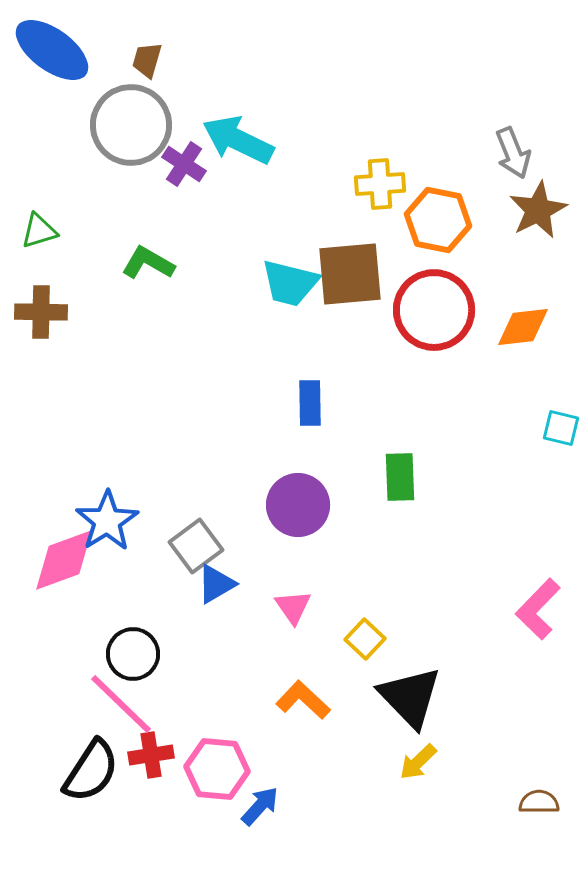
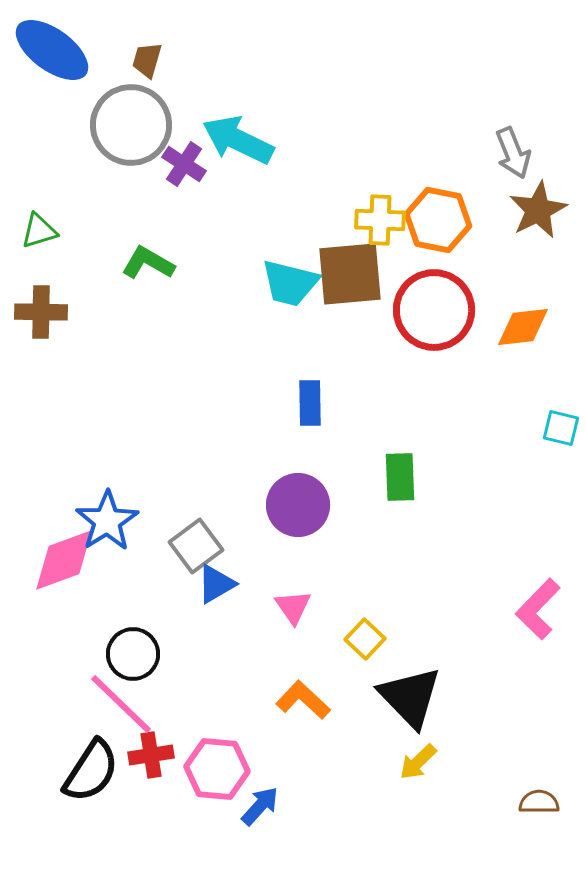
yellow cross: moved 36 px down; rotated 6 degrees clockwise
